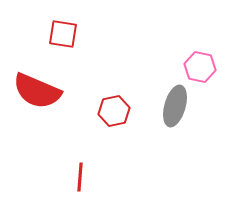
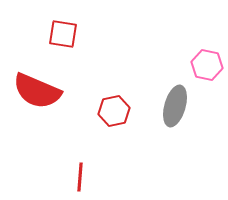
pink hexagon: moved 7 px right, 2 px up
